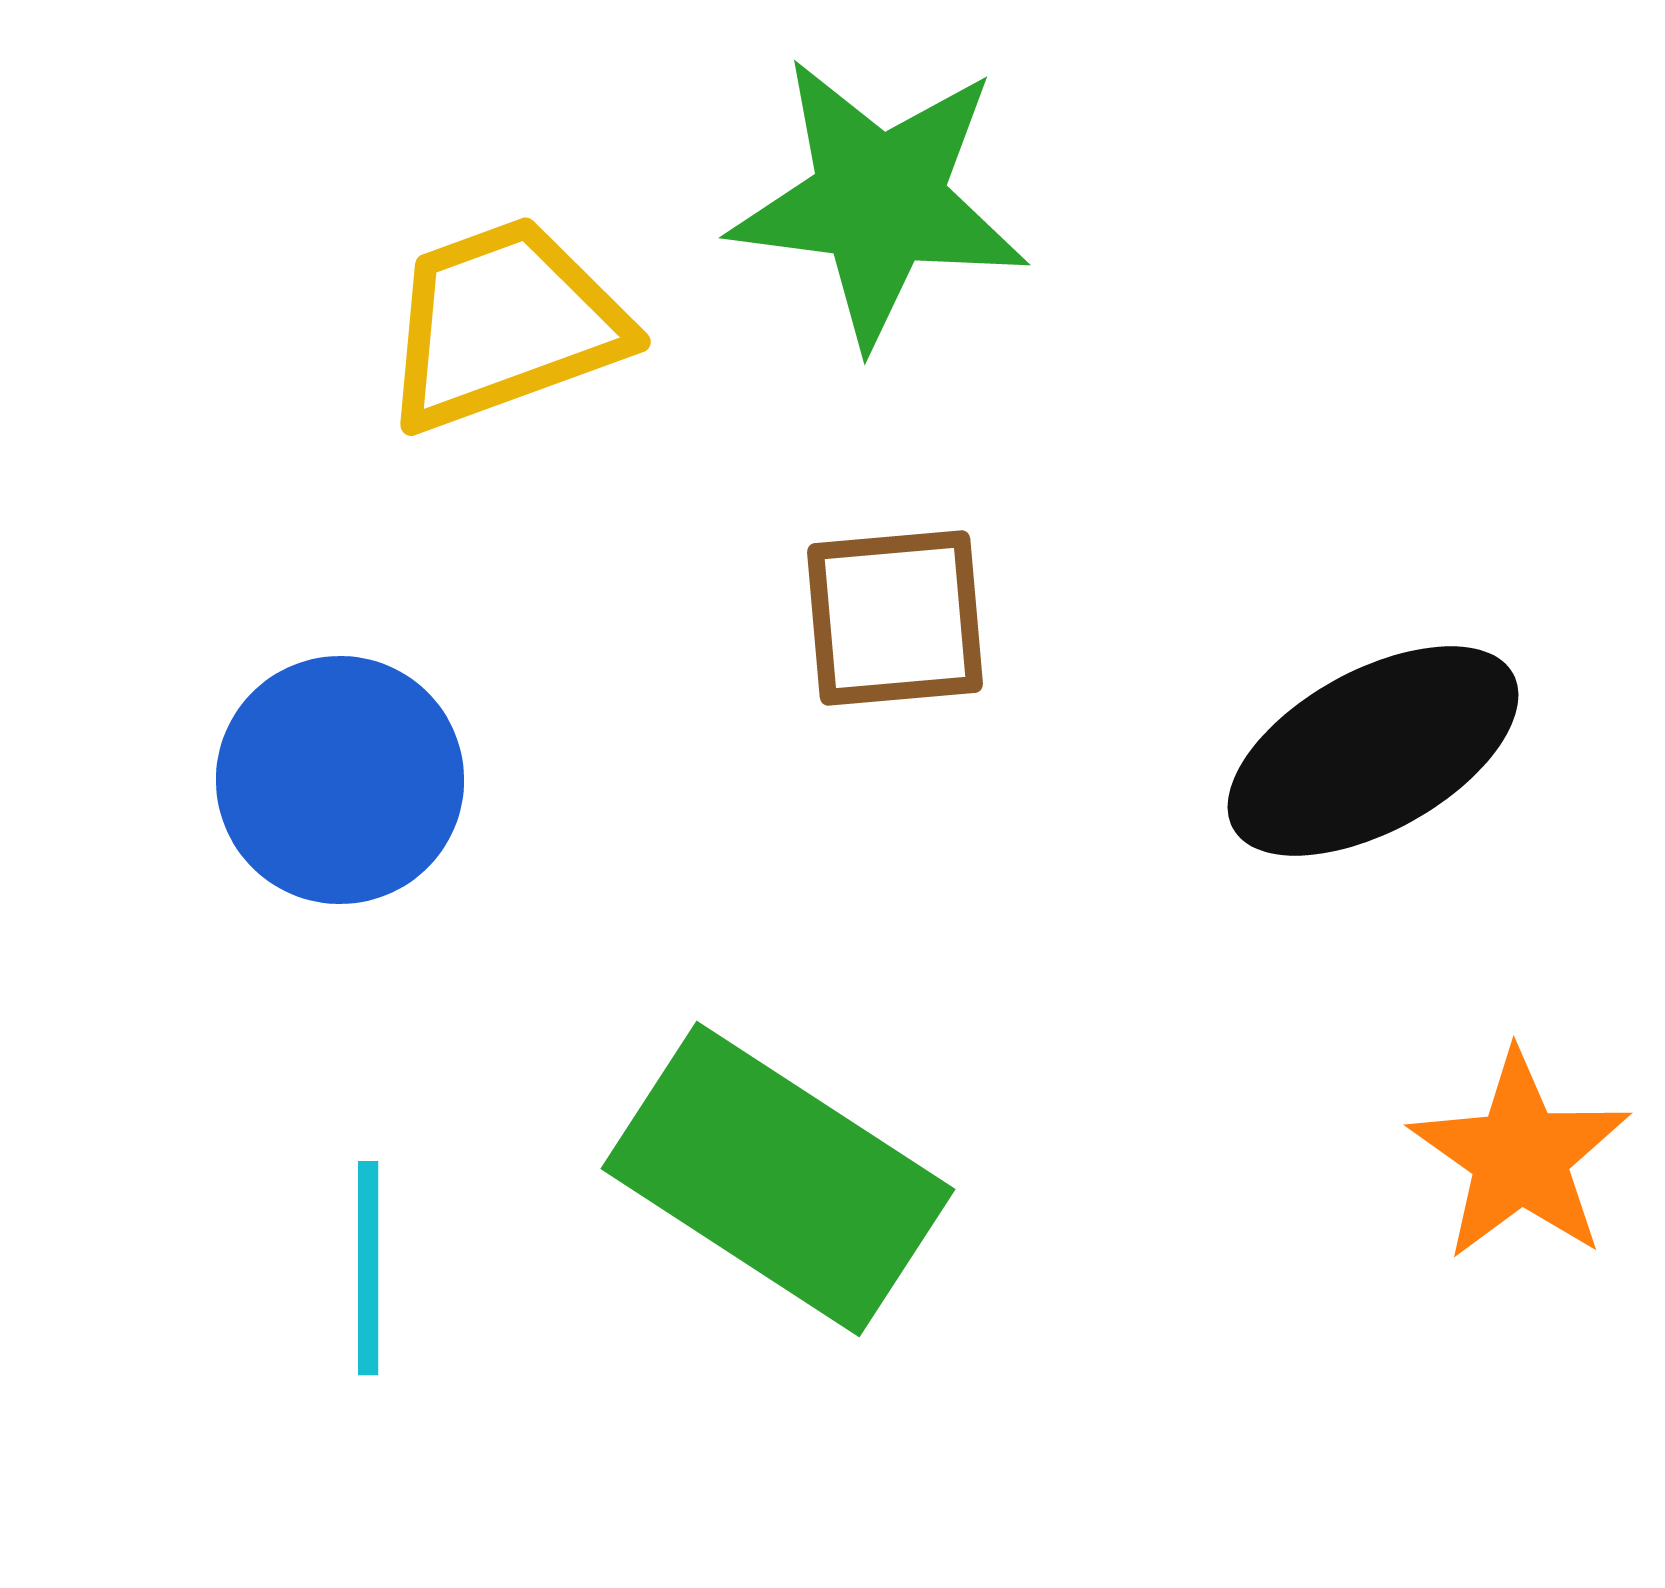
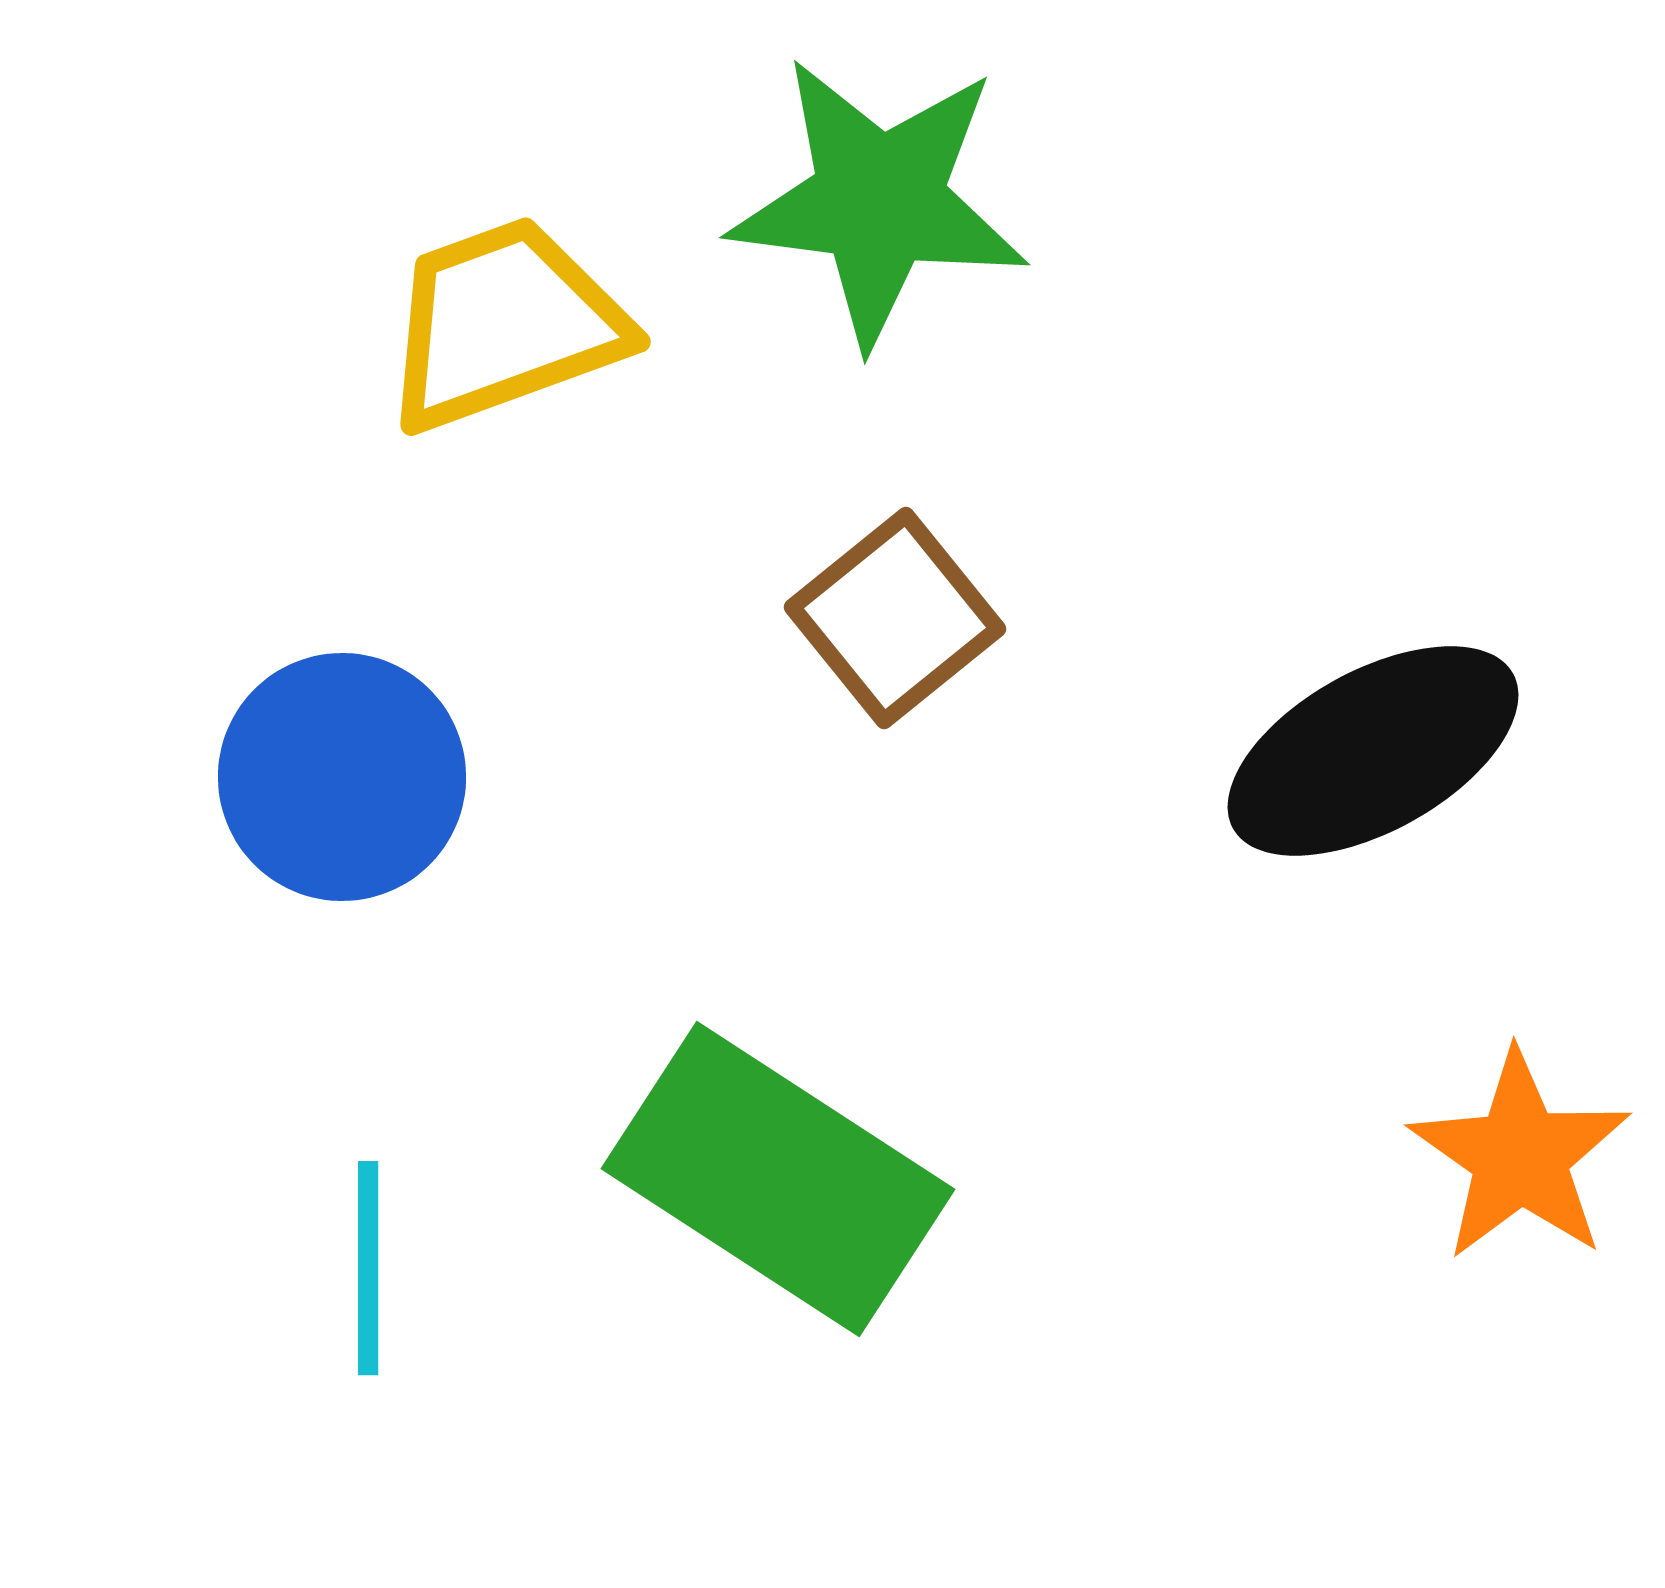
brown square: rotated 34 degrees counterclockwise
blue circle: moved 2 px right, 3 px up
